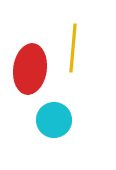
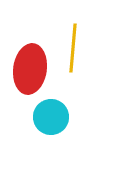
cyan circle: moved 3 px left, 3 px up
